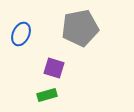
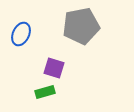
gray pentagon: moved 1 px right, 2 px up
green rectangle: moved 2 px left, 3 px up
